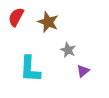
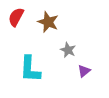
purple triangle: moved 1 px right
